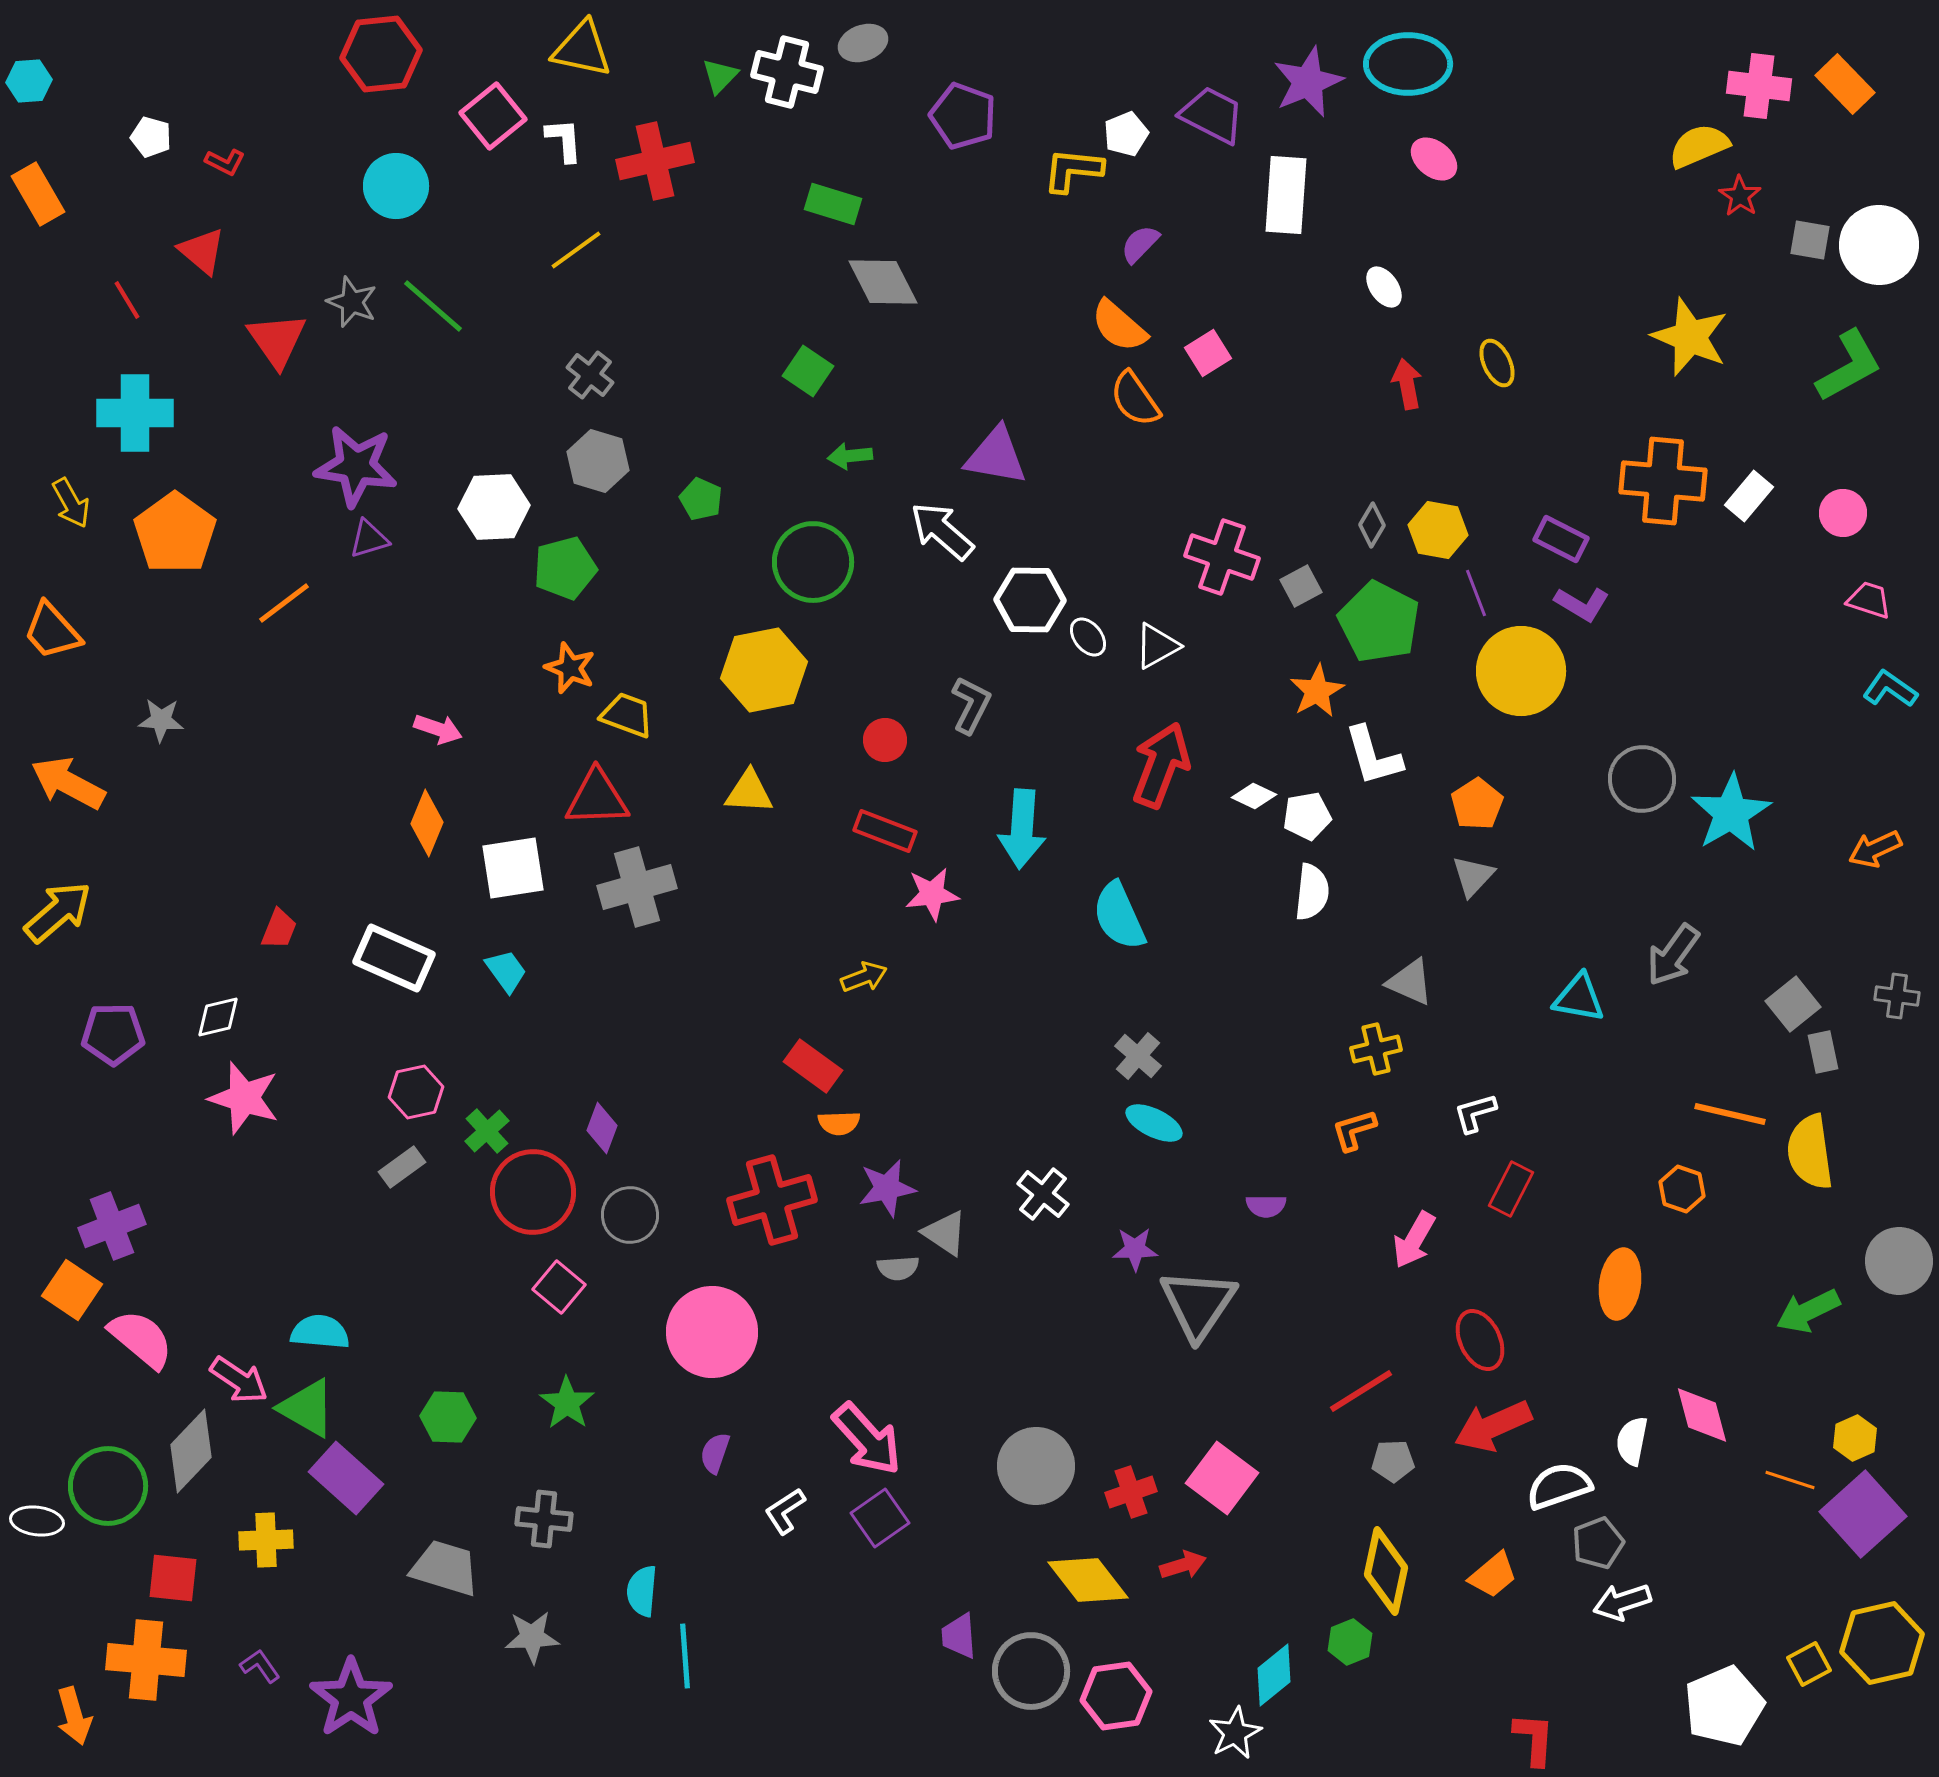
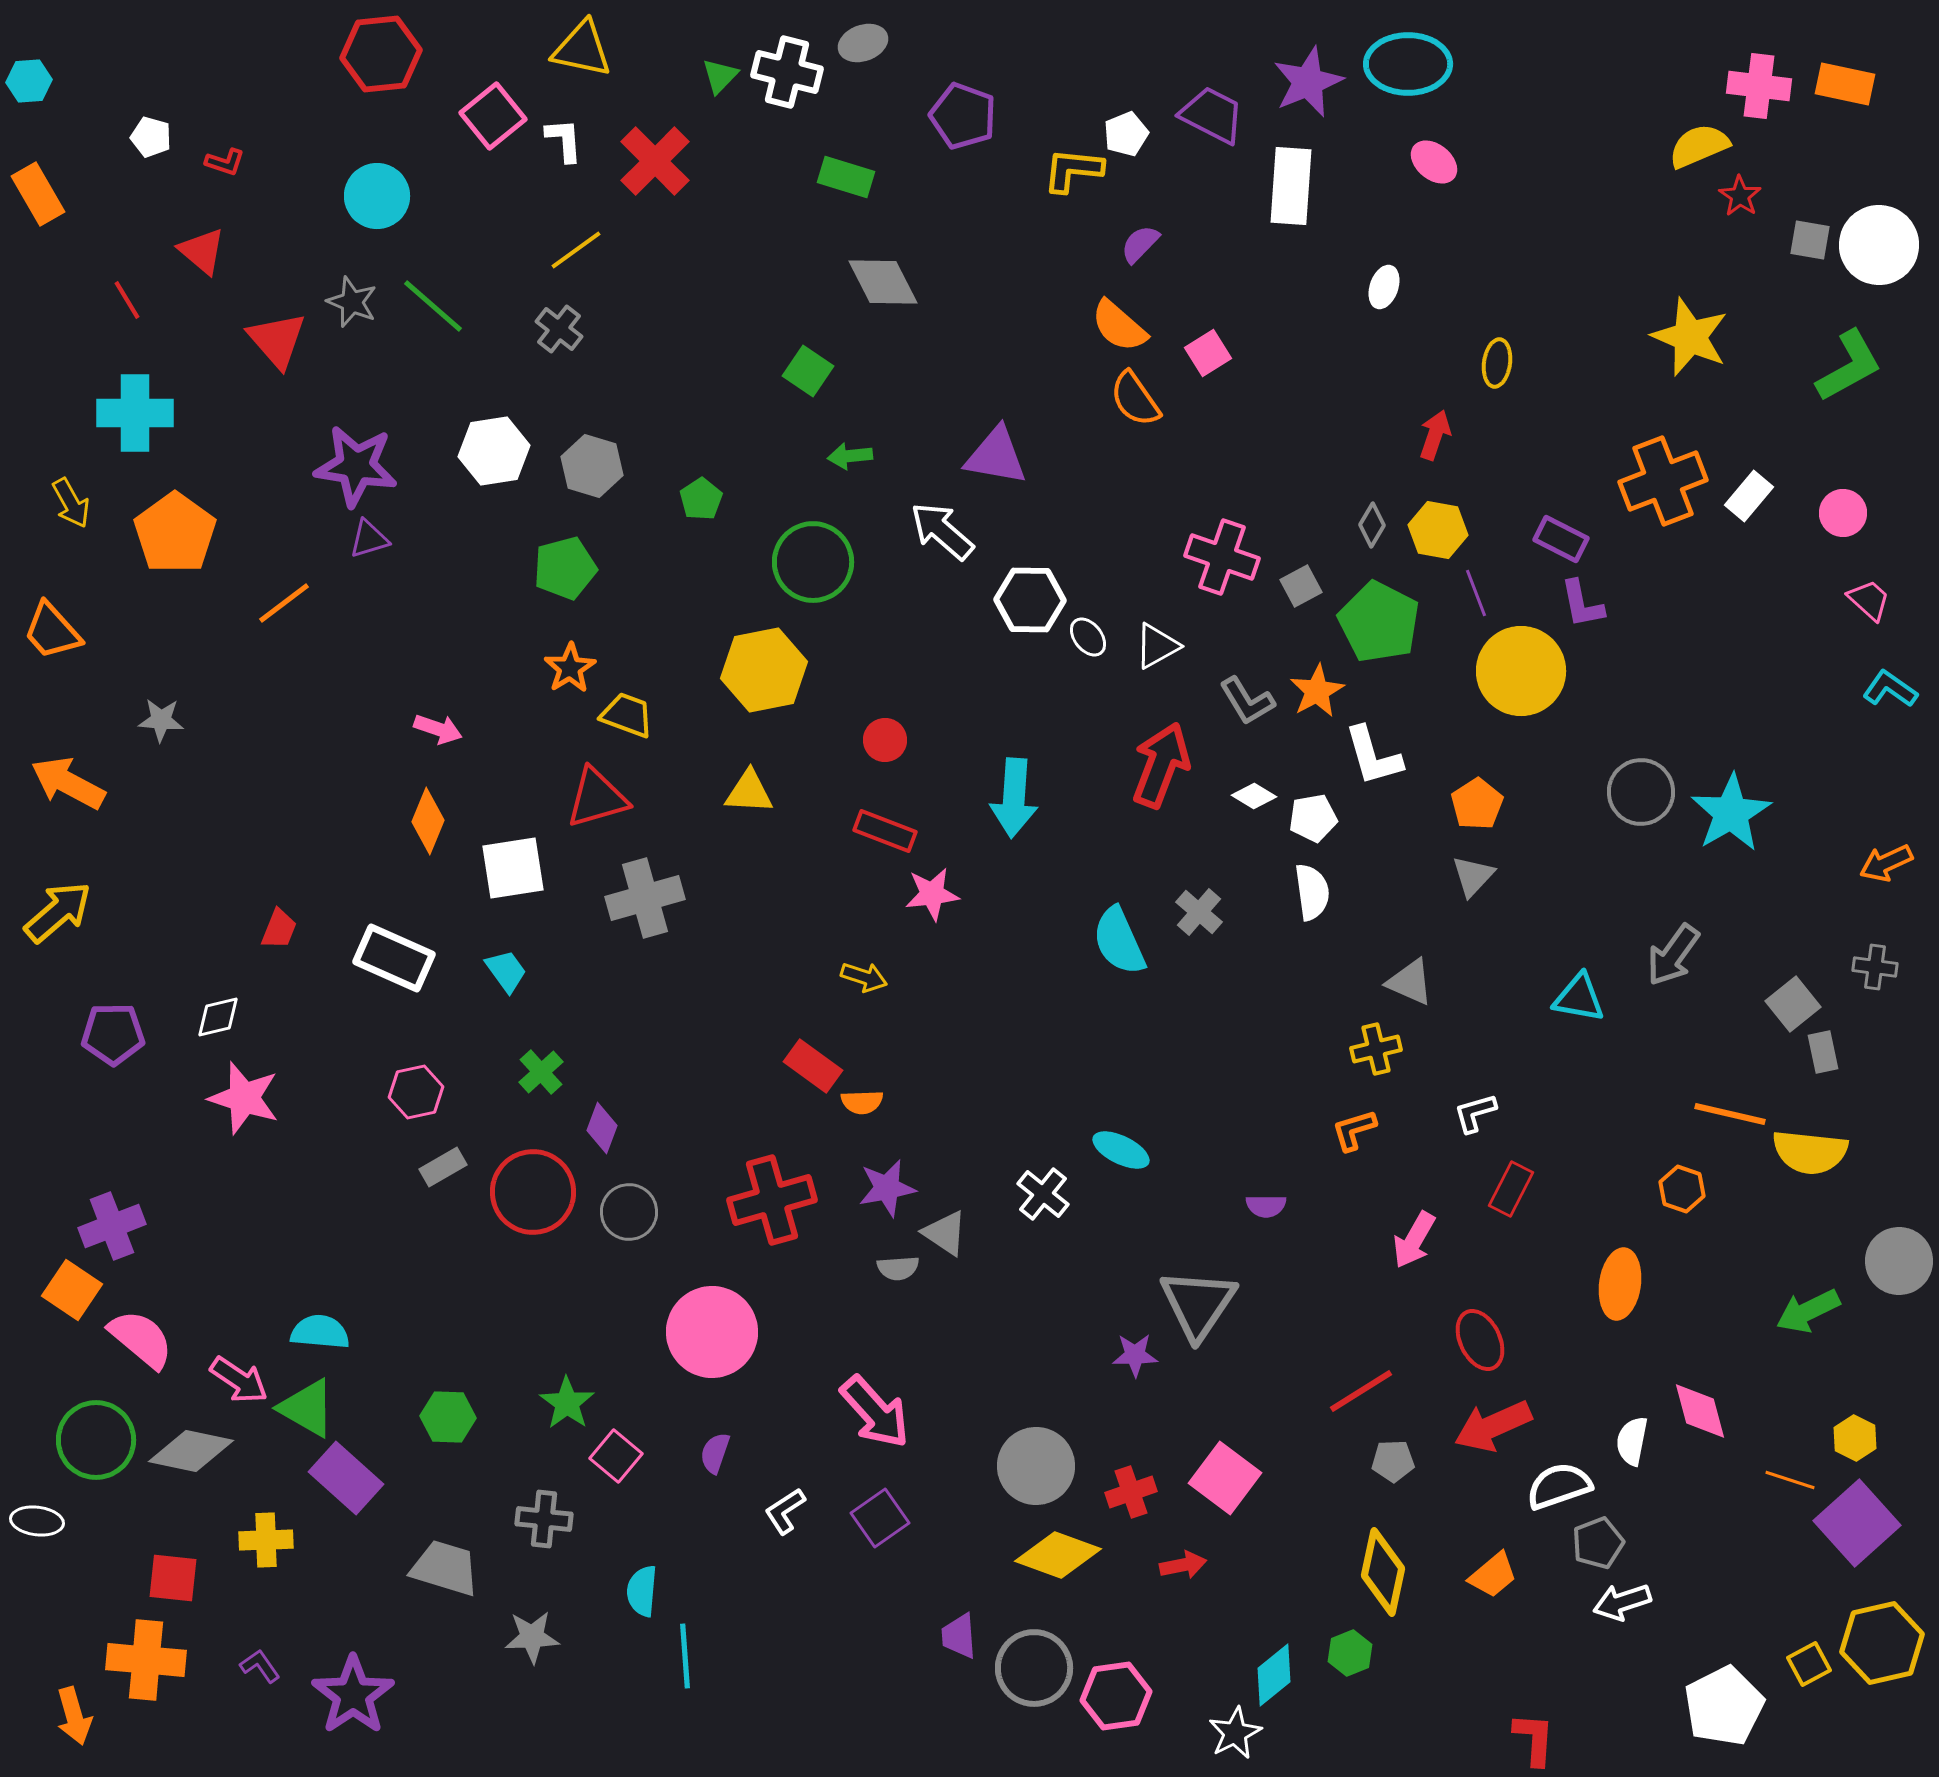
orange rectangle at (1845, 84): rotated 34 degrees counterclockwise
pink ellipse at (1434, 159): moved 3 px down
red cross at (655, 161): rotated 32 degrees counterclockwise
red L-shape at (225, 162): rotated 9 degrees counterclockwise
cyan circle at (396, 186): moved 19 px left, 10 px down
white rectangle at (1286, 195): moved 5 px right, 9 px up
green rectangle at (833, 204): moved 13 px right, 27 px up
white ellipse at (1384, 287): rotated 54 degrees clockwise
red triangle at (277, 340): rotated 6 degrees counterclockwise
yellow ellipse at (1497, 363): rotated 33 degrees clockwise
gray cross at (590, 375): moved 31 px left, 46 px up
red arrow at (1407, 384): moved 28 px right, 51 px down; rotated 30 degrees clockwise
gray hexagon at (598, 461): moved 6 px left, 5 px down
orange cross at (1663, 481): rotated 26 degrees counterclockwise
green pentagon at (701, 499): rotated 15 degrees clockwise
white hexagon at (494, 507): moved 56 px up; rotated 6 degrees counterclockwise
pink trapezoid at (1869, 600): rotated 24 degrees clockwise
purple L-shape at (1582, 604): rotated 48 degrees clockwise
orange star at (570, 668): rotated 18 degrees clockwise
gray L-shape at (971, 705): moved 276 px right, 4 px up; rotated 122 degrees clockwise
gray circle at (1642, 779): moved 1 px left, 13 px down
white diamond at (1254, 796): rotated 6 degrees clockwise
red triangle at (597, 798): rotated 14 degrees counterclockwise
white pentagon at (1307, 816): moved 6 px right, 2 px down
orange diamond at (427, 823): moved 1 px right, 2 px up
cyan arrow at (1022, 829): moved 8 px left, 31 px up
orange arrow at (1875, 849): moved 11 px right, 14 px down
gray cross at (637, 887): moved 8 px right, 11 px down
white semicircle at (1312, 892): rotated 14 degrees counterclockwise
cyan semicircle at (1119, 916): moved 25 px down
yellow arrow at (864, 977): rotated 39 degrees clockwise
gray cross at (1897, 996): moved 22 px left, 29 px up
gray cross at (1138, 1056): moved 61 px right, 144 px up
orange semicircle at (839, 1123): moved 23 px right, 21 px up
cyan ellipse at (1154, 1123): moved 33 px left, 27 px down
green cross at (487, 1131): moved 54 px right, 59 px up
yellow semicircle at (1810, 1152): rotated 76 degrees counterclockwise
gray rectangle at (402, 1167): moved 41 px right; rotated 6 degrees clockwise
gray circle at (630, 1215): moved 1 px left, 3 px up
purple star at (1135, 1249): moved 106 px down
pink square at (559, 1287): moved 57 px right, 169 px down
pink diamond at (1702, 1415): moved 2 px left, 4 px up
yellow hexagon at (1855, 1438): rotated 9 degrees counterclockwise
pink arrow at (867, 1439): moved 8 px right, 27 px up
gray diamond at (191, 1451): rotated 58 degrees clockwise
pink square at (1222, 1478): moved 3 px right
green circle at (108, 1486): moved 12 px left, 46 px up
purple square at (1863, 1514): moved 6 px left, 9 px down
red arrow at (1183, 1565): rotated 6 degrees clockwise
yellow diamond at (1386, 1571): moved 3 px left, 1 px down
yellow diamond at (1088, 1580): moved 30 px left, 25 px up; rotated 32 degrees counterclockwise
green hexagon at (1350, 1642): moved 11 px down
gray circle at (1031, 1671): moved 3 px right, 3 px up
purple star at (351, 1698): moved 2 px right, 3 px up
white pentagon at (1724, 1706): rotated 4 degrees counterclockwise
